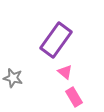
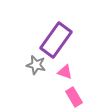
pink triangle: rotated 21 degrees counterclockwise
gray star: moved 23 px right, 13 px up
